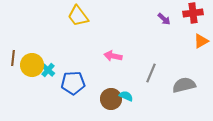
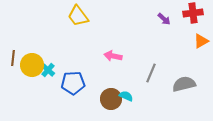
gray semicircle: moved 1 px up
